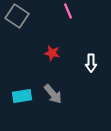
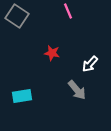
white arrow: moved 1 px left, 1 px down; rotated 42 degrees clockwise
gray arrow: moved 24 px right, 4 px up
